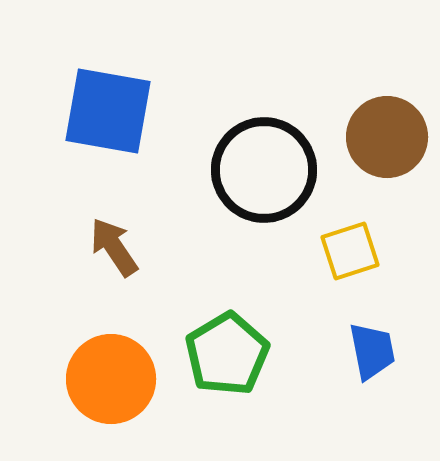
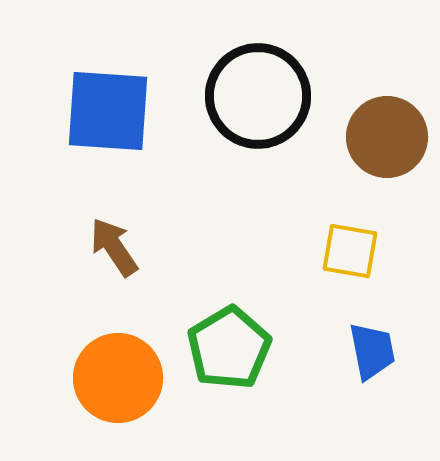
blue square: rotated 6 degrees counterclockwise
black circle: moved 6 px left, 74 px up
yellow square: rotated 28 degrees clockwise
green pentagon: moved 2 px right, 6 px up
orange circle: moved 7 px right, 1 px up
